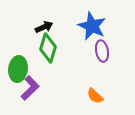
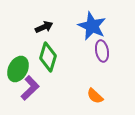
green diamond: moved 9 px down
green ellipse: rotated 20 degrees clockwise
